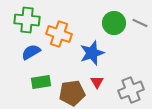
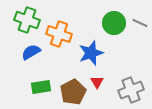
green cross: rotated 15 degrees clockwise
blue star: moved 1 px left
green rectangle: moved 5 px down
brown pentagon: moved 1 px right, 1 px up; rotated 20 degrees counterclockwise
